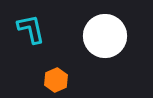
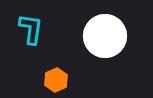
cyan L-shape: rotated 20 degrees clockwise
